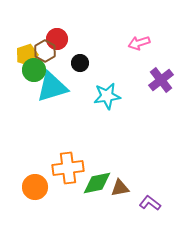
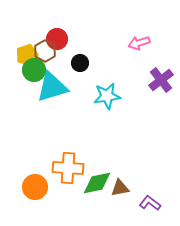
orange cross: rotated 12 degrees clockwise
